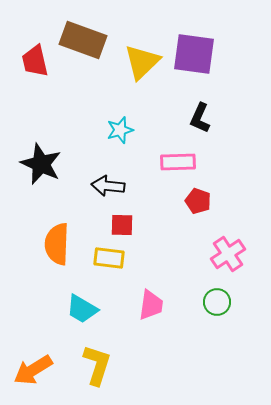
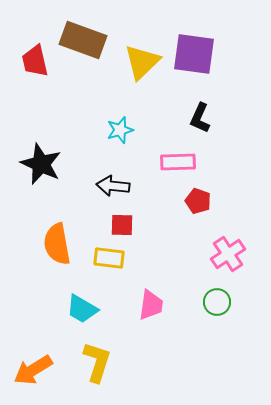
black arrow: moved 5 px right
orange semicircle: rotated 12 degrees counterclockwise
yellow L-shape: moved 3 px up
